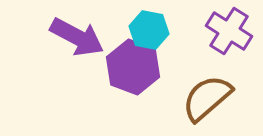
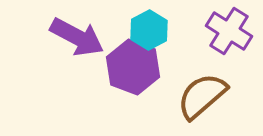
cyan hexagon: rotated 21 degrees clockwise
brown semicircle: moved 5 px left, 2 px up
